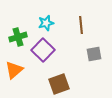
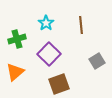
cyan star: rotated 21 degrees counterclockwise
green cross: moved 1 px left, 2 px down
purple square: moved 6 px right, 4 px down
gray square: moved 3 px right, 7 px down; rotated 21 degrees counterclockwise
orange triangle: moved 1 px right, 2 px down
